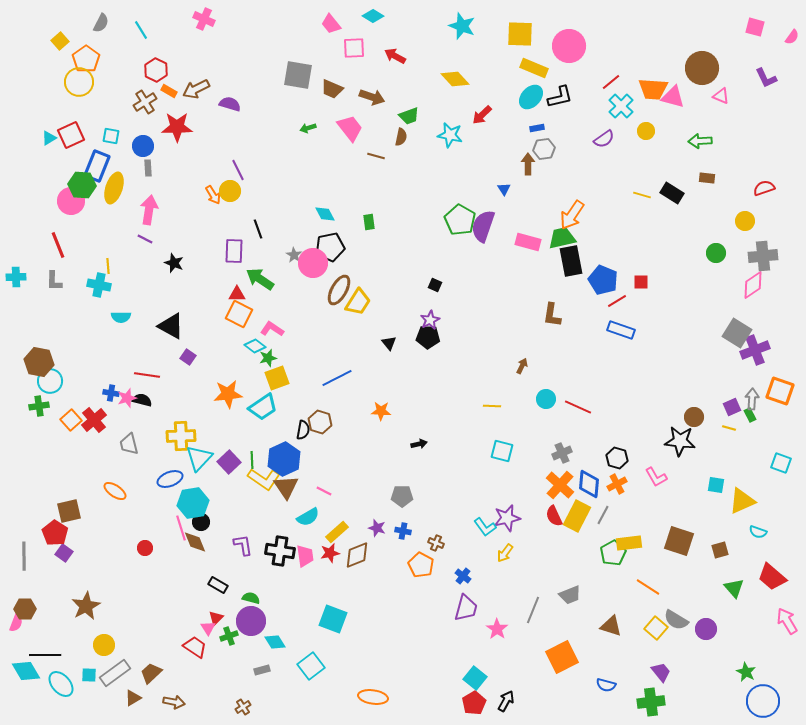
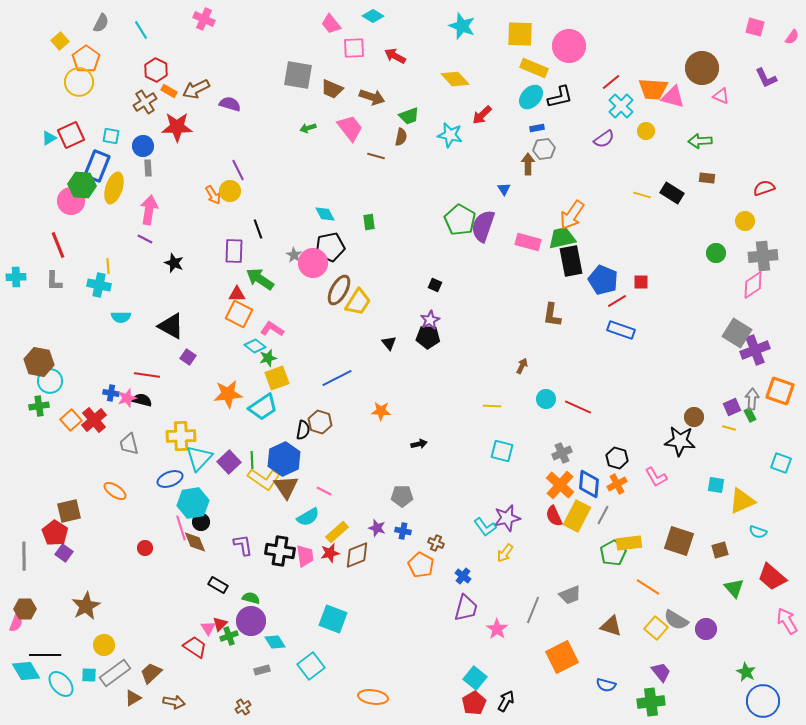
red triangle at (216, 618): moved 4 px right, 6 px down
